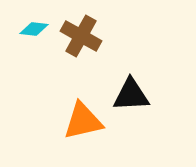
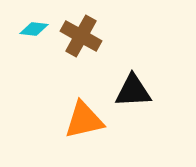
black triangle: moved 2 px right, 4 px up
orange triangle: moved 1 px right, 1 px up
